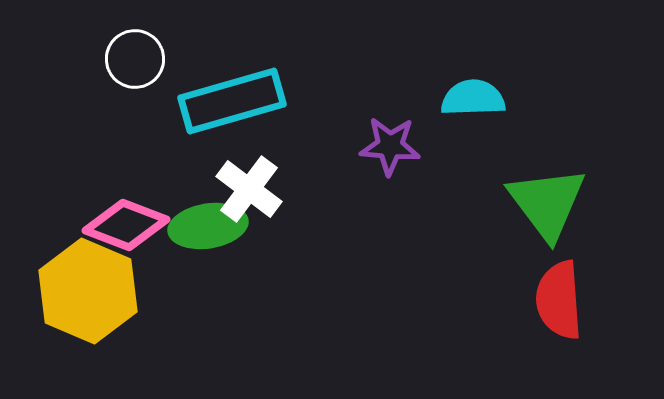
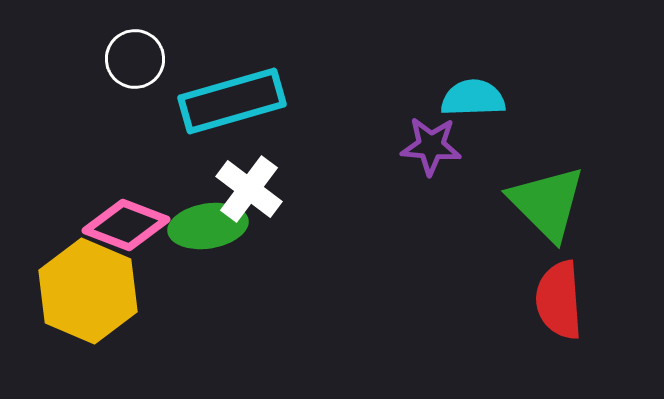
purple star: moved 41 px right
green triangle: rotated 8 degrees counterclockwise
